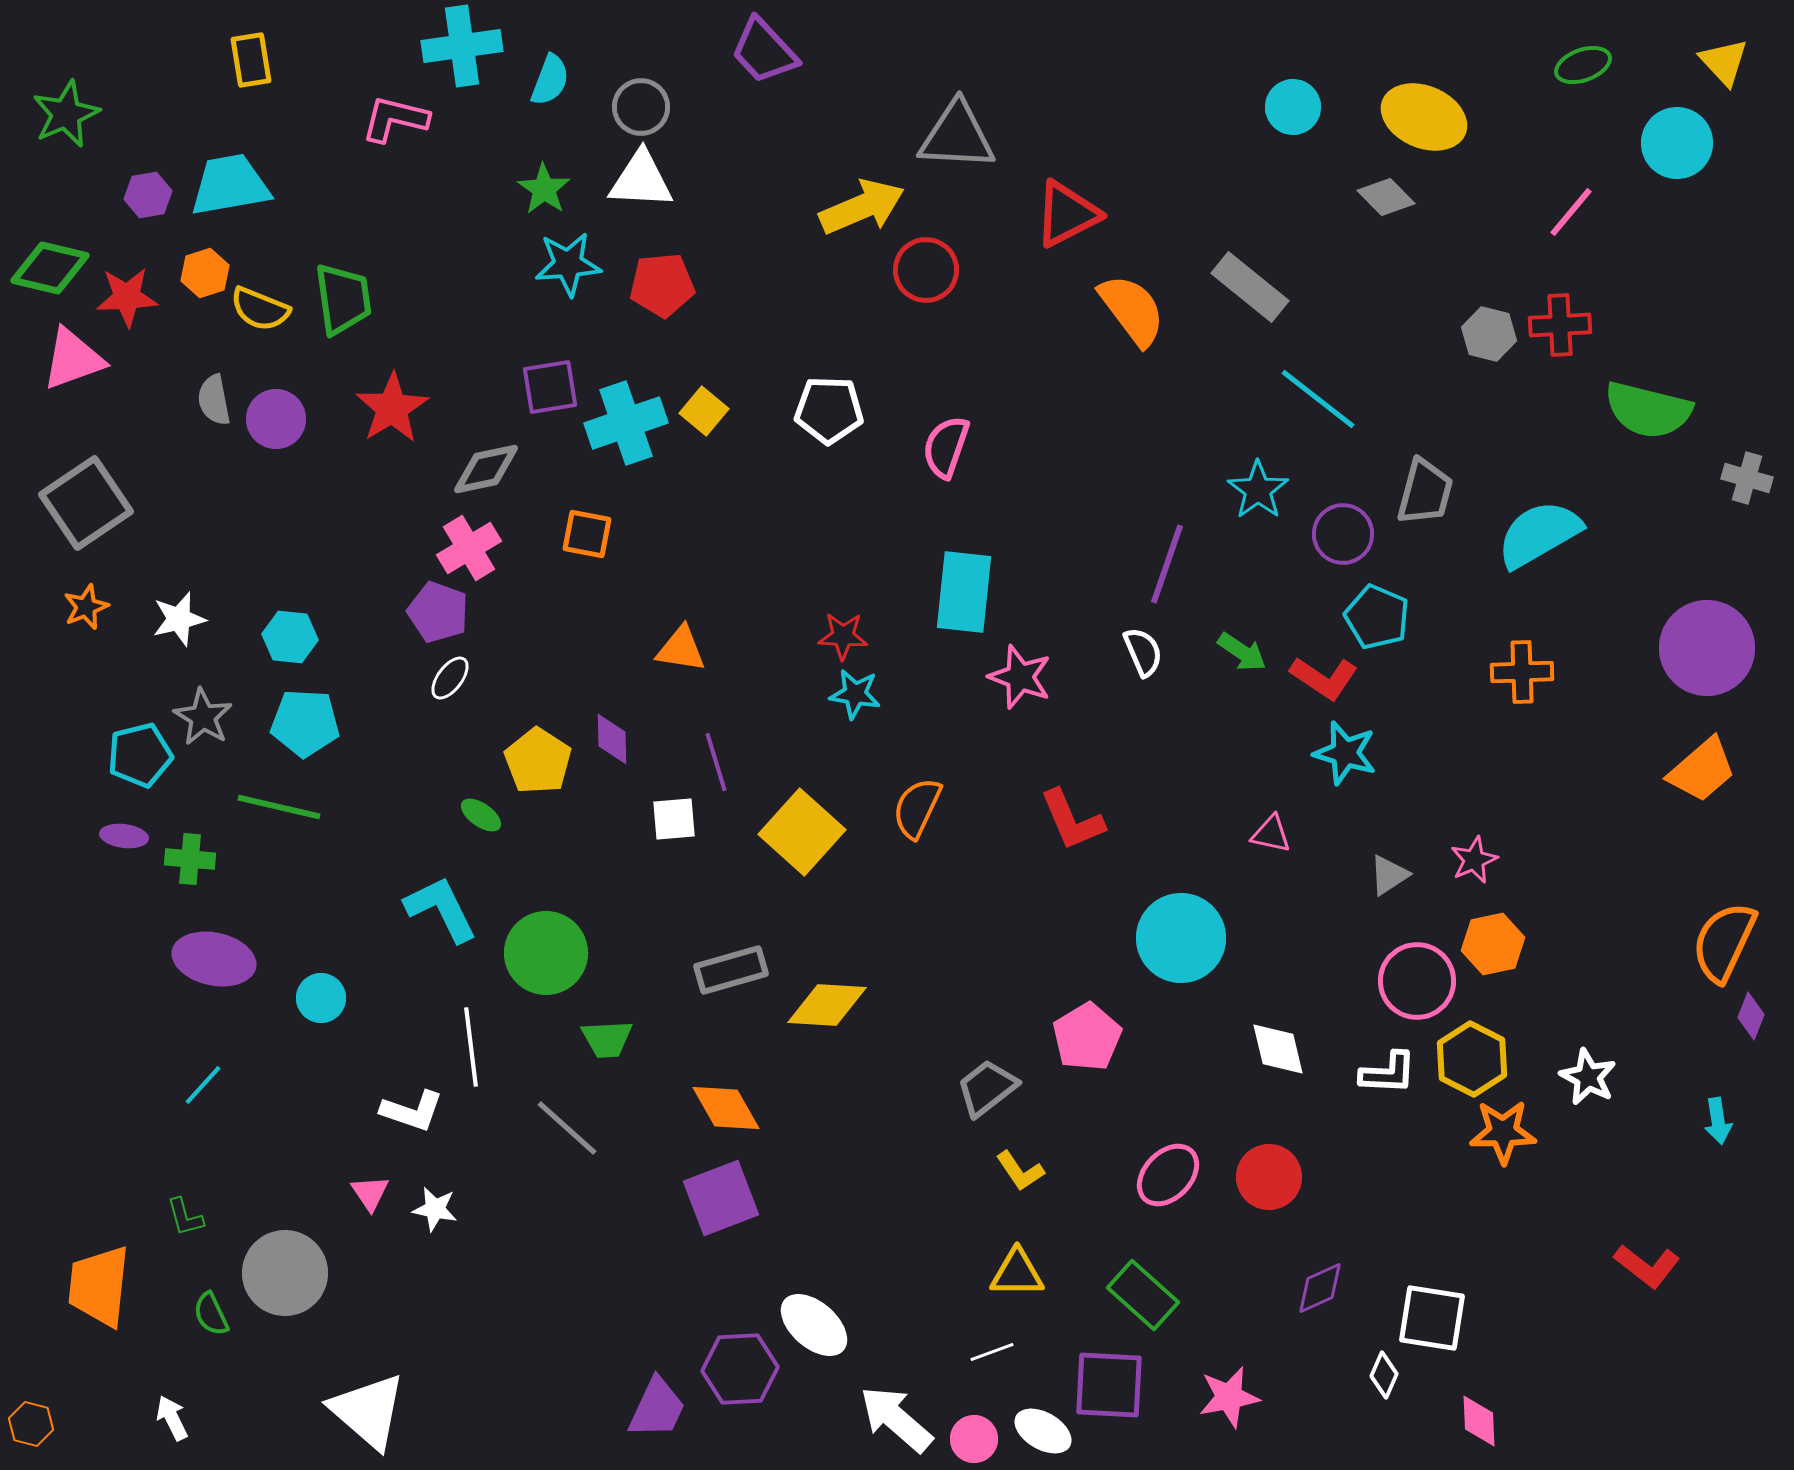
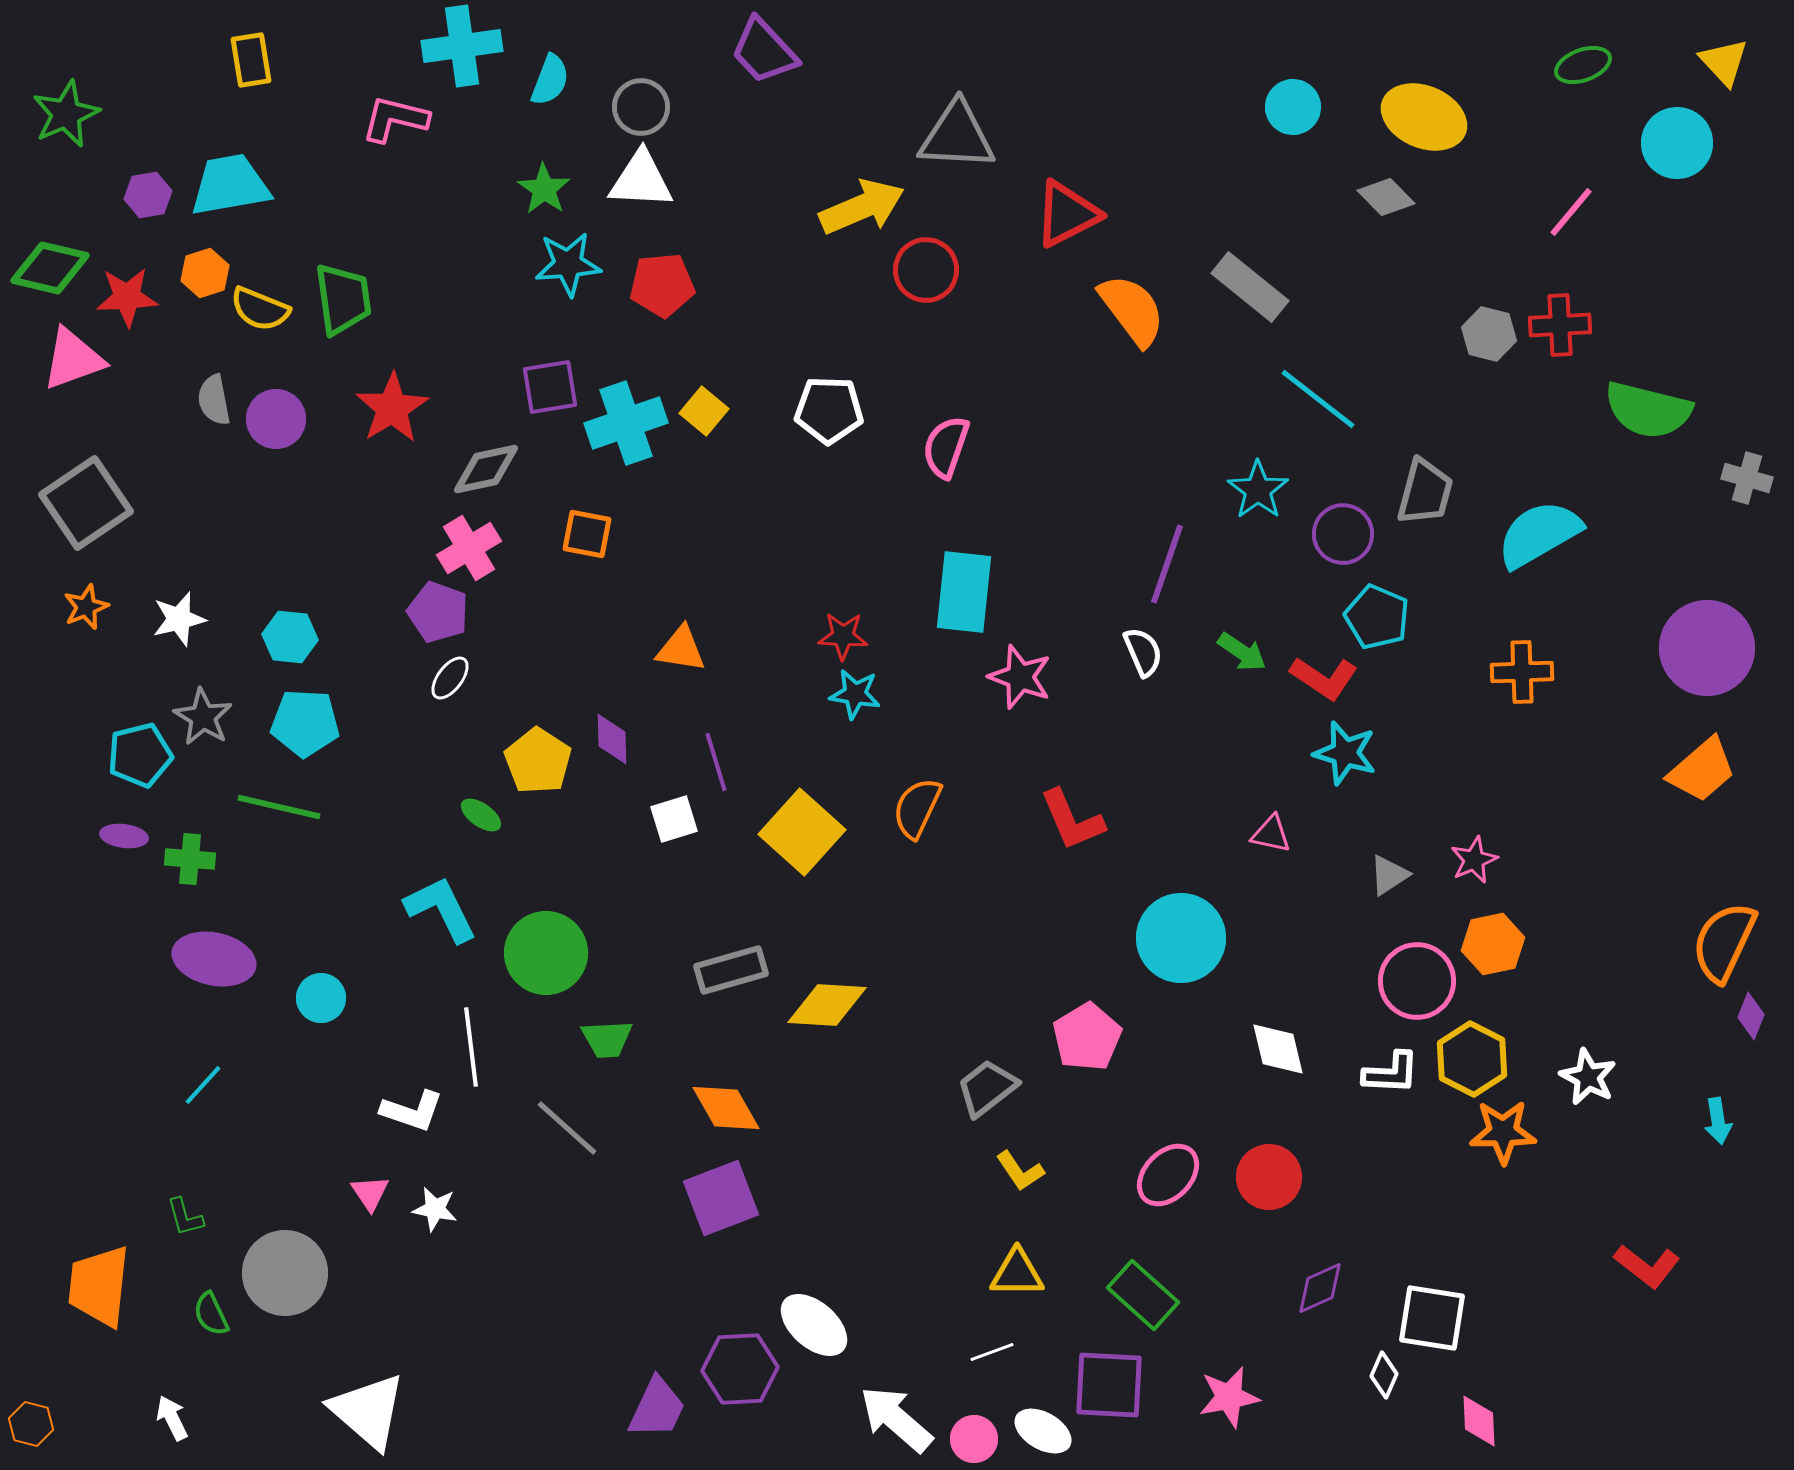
white square at (674, 819): rotated 12 degrees counterclockwise
white L-shape at (1388, 1073): moved 3 px right
